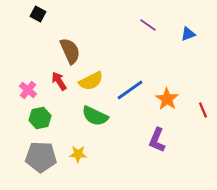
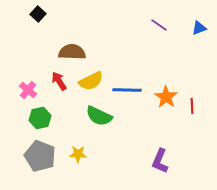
black square: rotated 14 degrees clockwise
purple line: moved 11 px right
blue triangle: moved 11 px right, 6 px up
brown semicircle: moved 2 px right, 1 px down; rotated 64 degrees counterclockwise
blue line: moved 3 px left; rotated 36 degrees clockwise
orange star: moved 1 px left, 2 px up
red line: moved 11 px left, 4 px up; rotated 21 degrees clockwise
green semicircle: moved 4 px right
purple L-shape: moved 3 px right, 21 px down
gray pentagon: moved 1 px left, 1 px up; rotated 20 degrees clockwise
